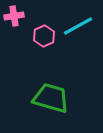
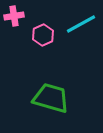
cyan line: moved 3 px right, 2 px up
pink hexagon: moved 1 px left, 1 px up
